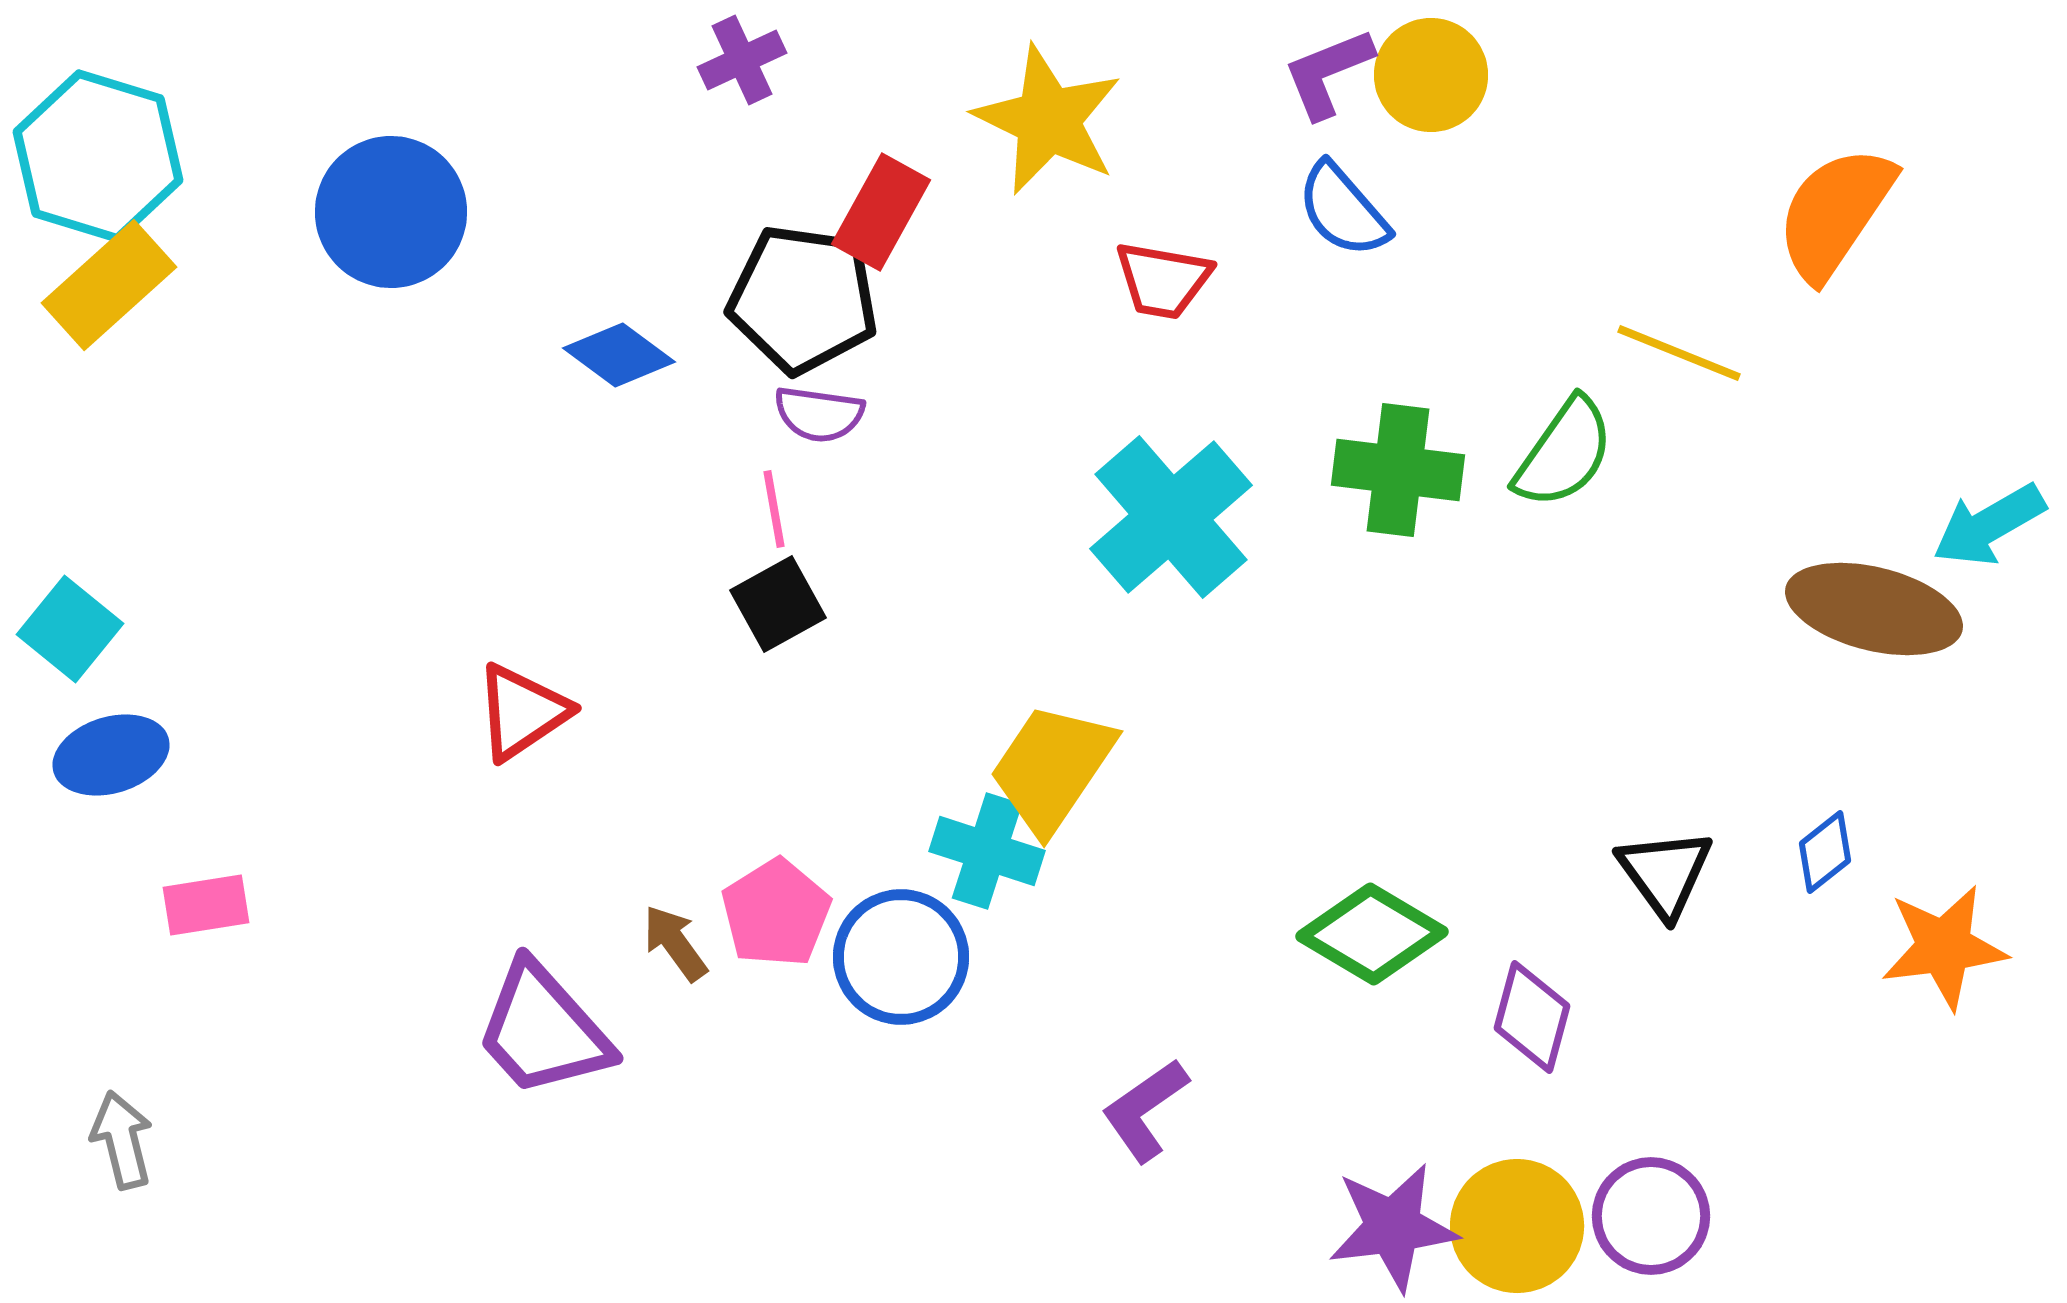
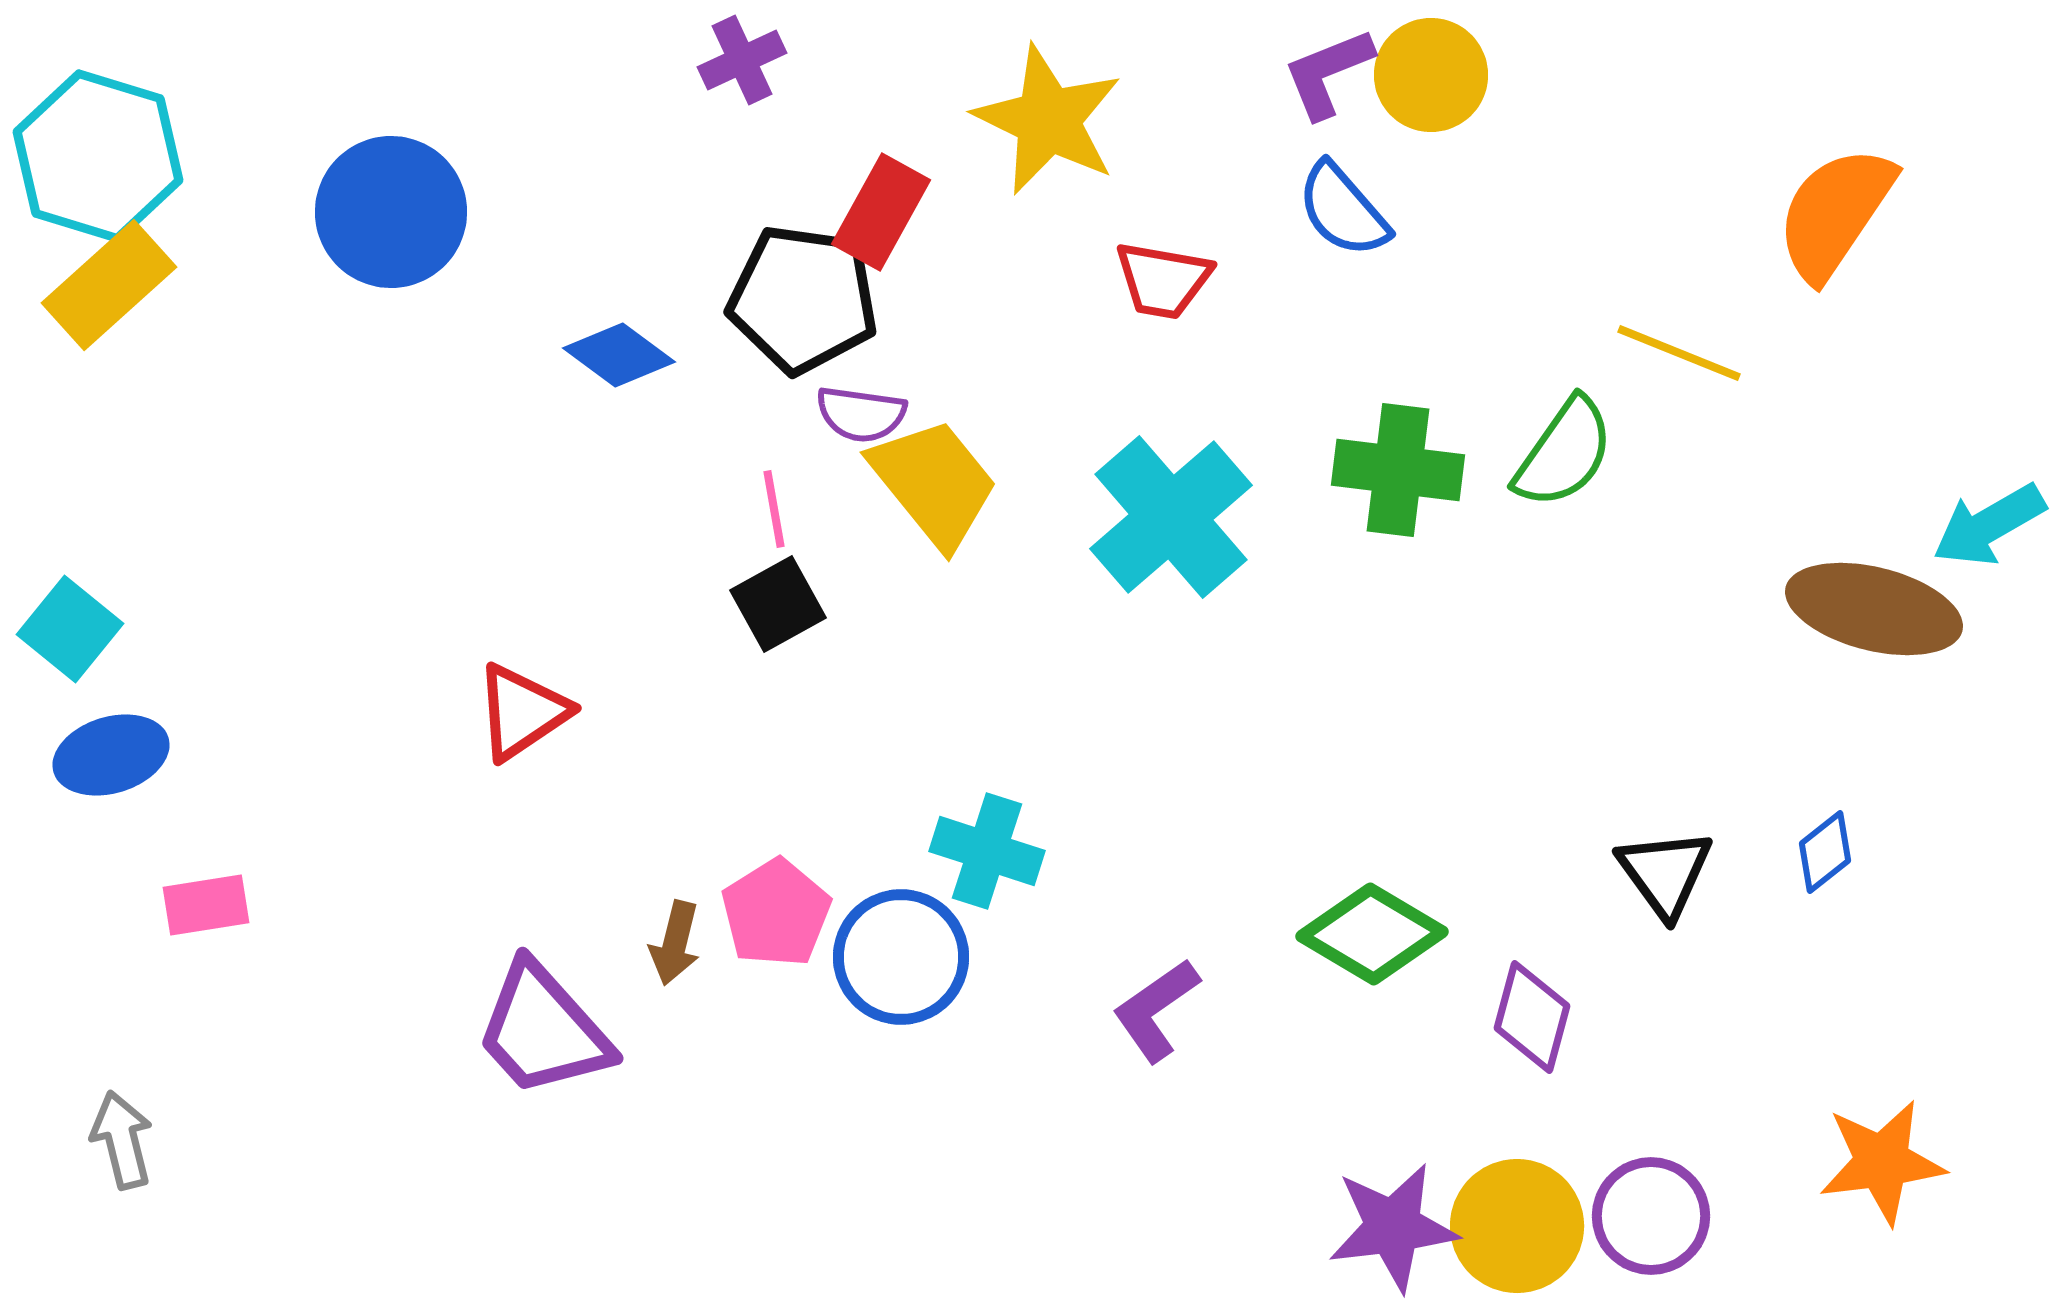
purple semicircle at (819, 414): moved 42 px right
yellow trapezoid at (1052, 768): moved 118 px left, 285 px up; rotated 107 degrees clockwise
brown arrow at (675, 943): rotated 130 degrees counterclockwise
orange star at (1944, 947): moved 62 px left, 215 px down
purple L-shape at (1145, 1110): moved 11 px right, 100 px up
